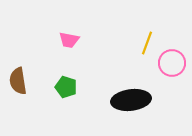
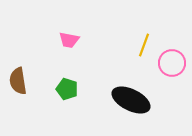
yellow line: moved 3 px left, 2 px down
green pentagon: moved 1 px right, 2 px down
black ellipse: rotated 33 degrees clockwise
